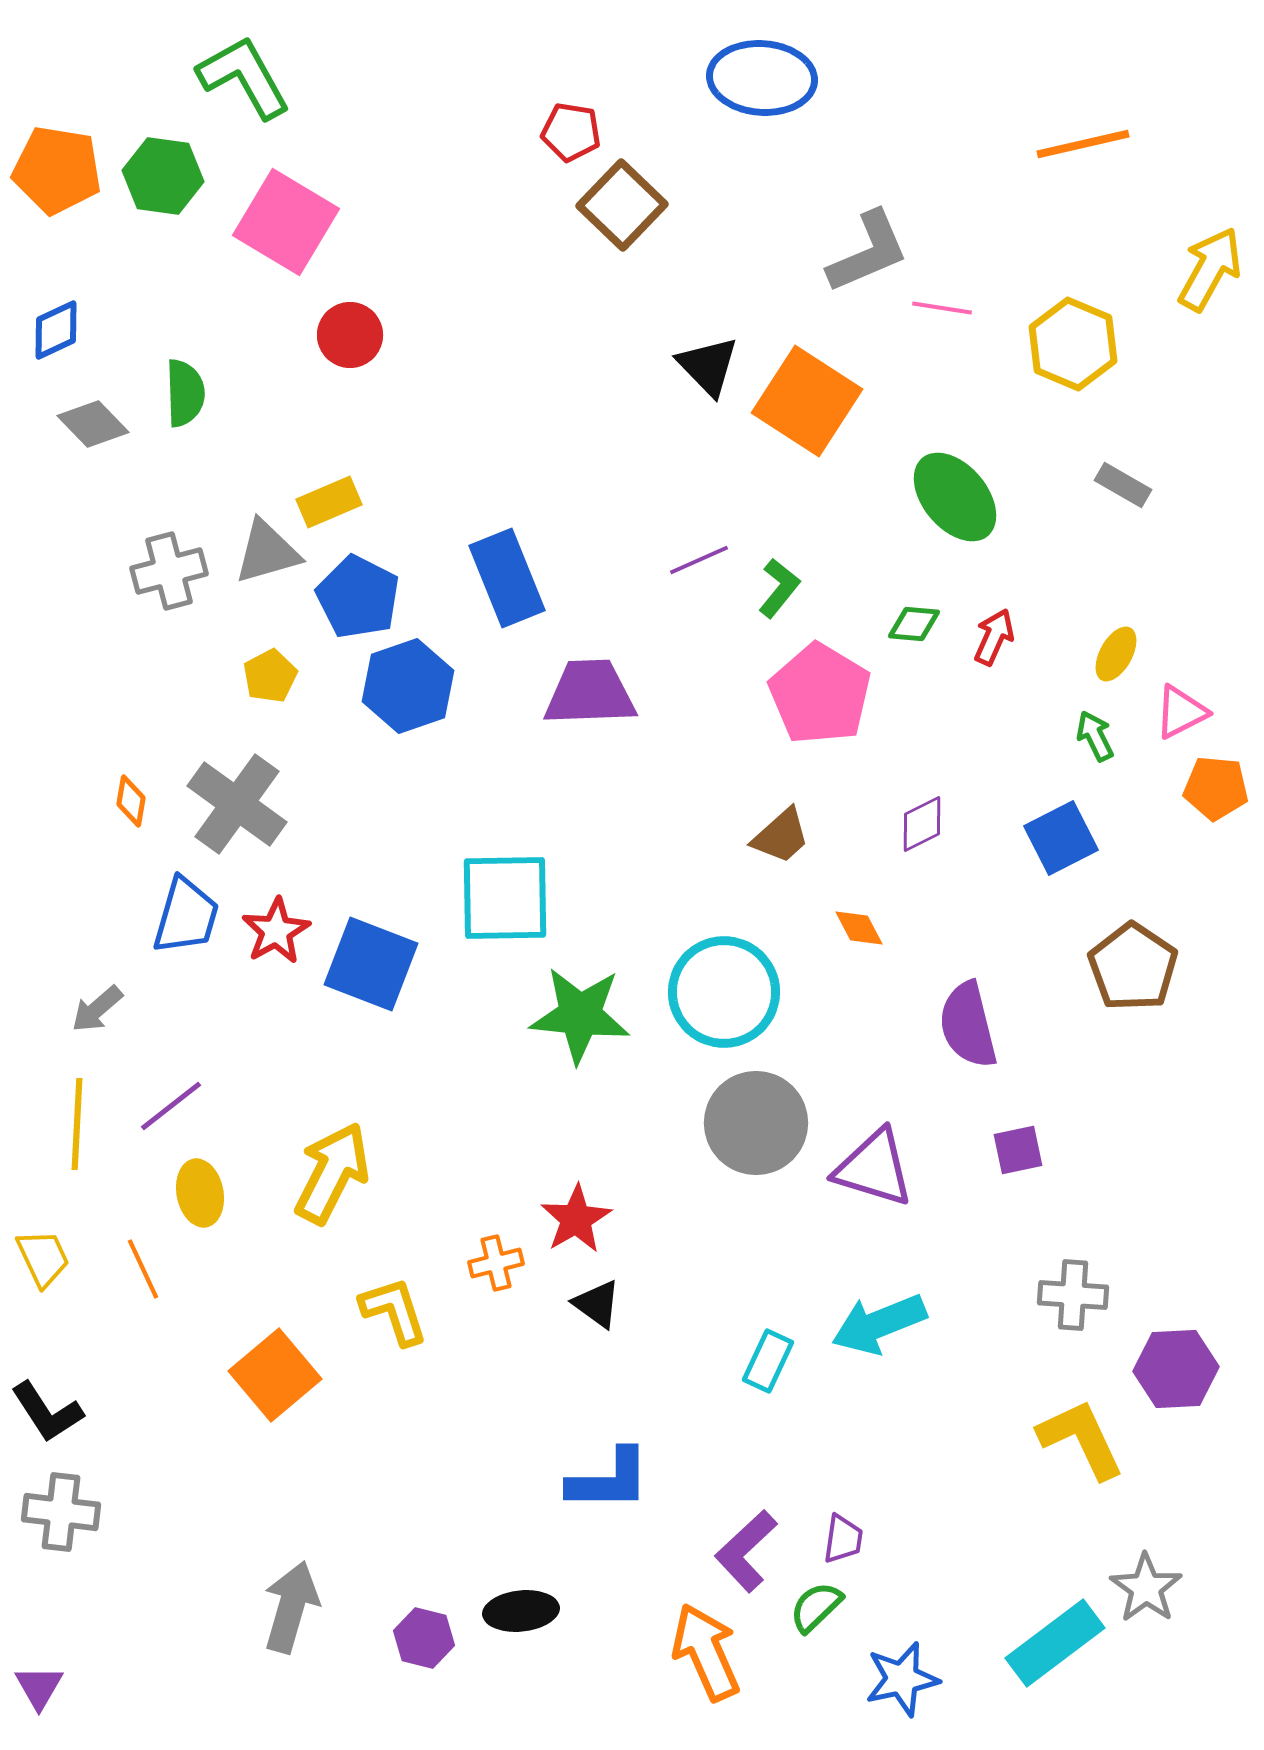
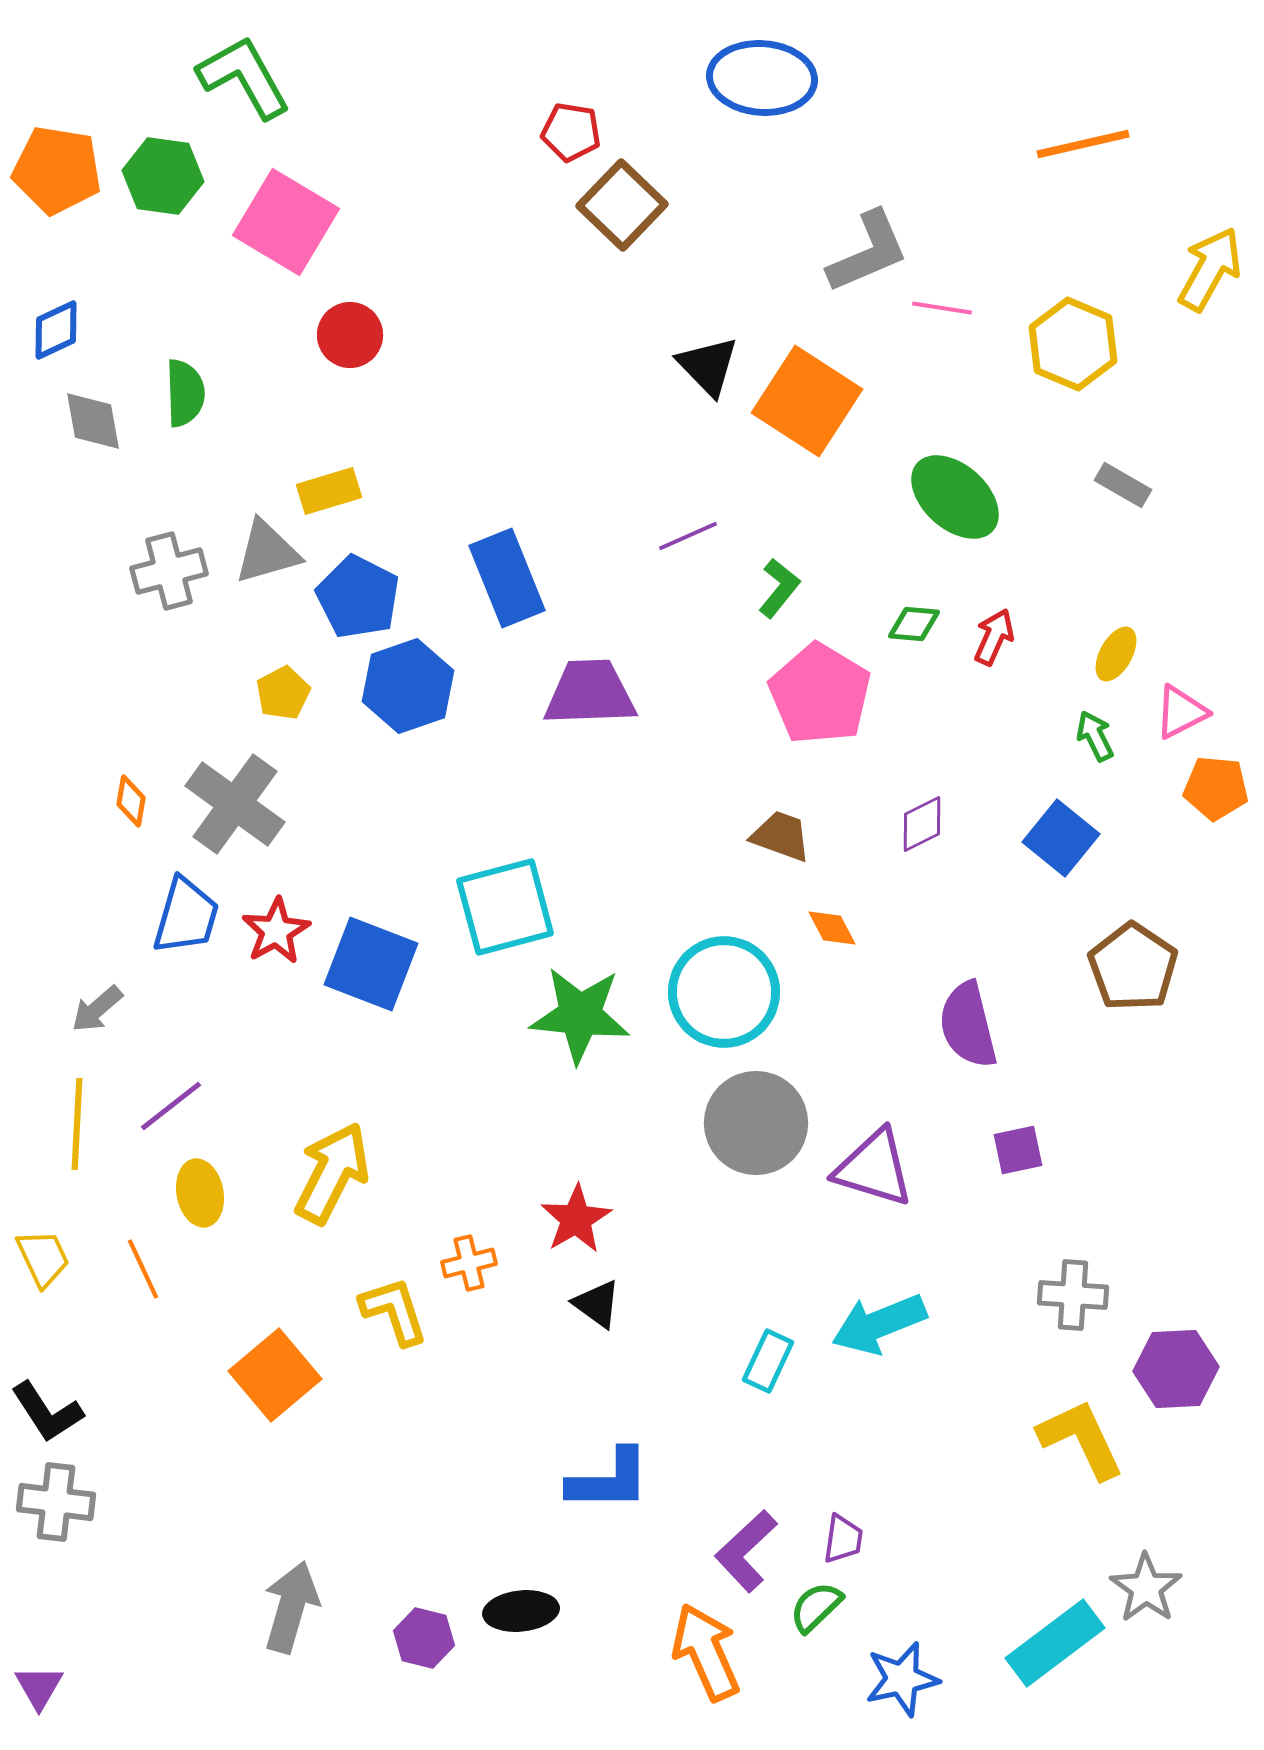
gray diamond at (93, 424): moved 3 px up; rotated 34 degrees clockwise
green ellipse at (955, 497): rotated 8 degrees counterclockwise
yellow rectangle at (329, 502): moved 11 px up; rotated 6 degrees clockwise
purple line at (699, 560): moved 11 px left, 24 px up
yellow pentagon at (270, 676): moved 13 px right, 17 px down
gray cross at (237, 804): moved 2 px left
brown trapezoid at (781, 836): rotated 118 degrees counterclockwise
blue square at (1061, 838): rotated 24 degrees counterclockwise
cyan square at (505, 898): moved 9 px down; rotated 14 degrees counterclockwise
orange diamond at (859, 928): moved 27 px left
orange cross at (496, 1263): moved 27 px left
gray cross at (61, 1512): moved 5 px left, 10 px up
